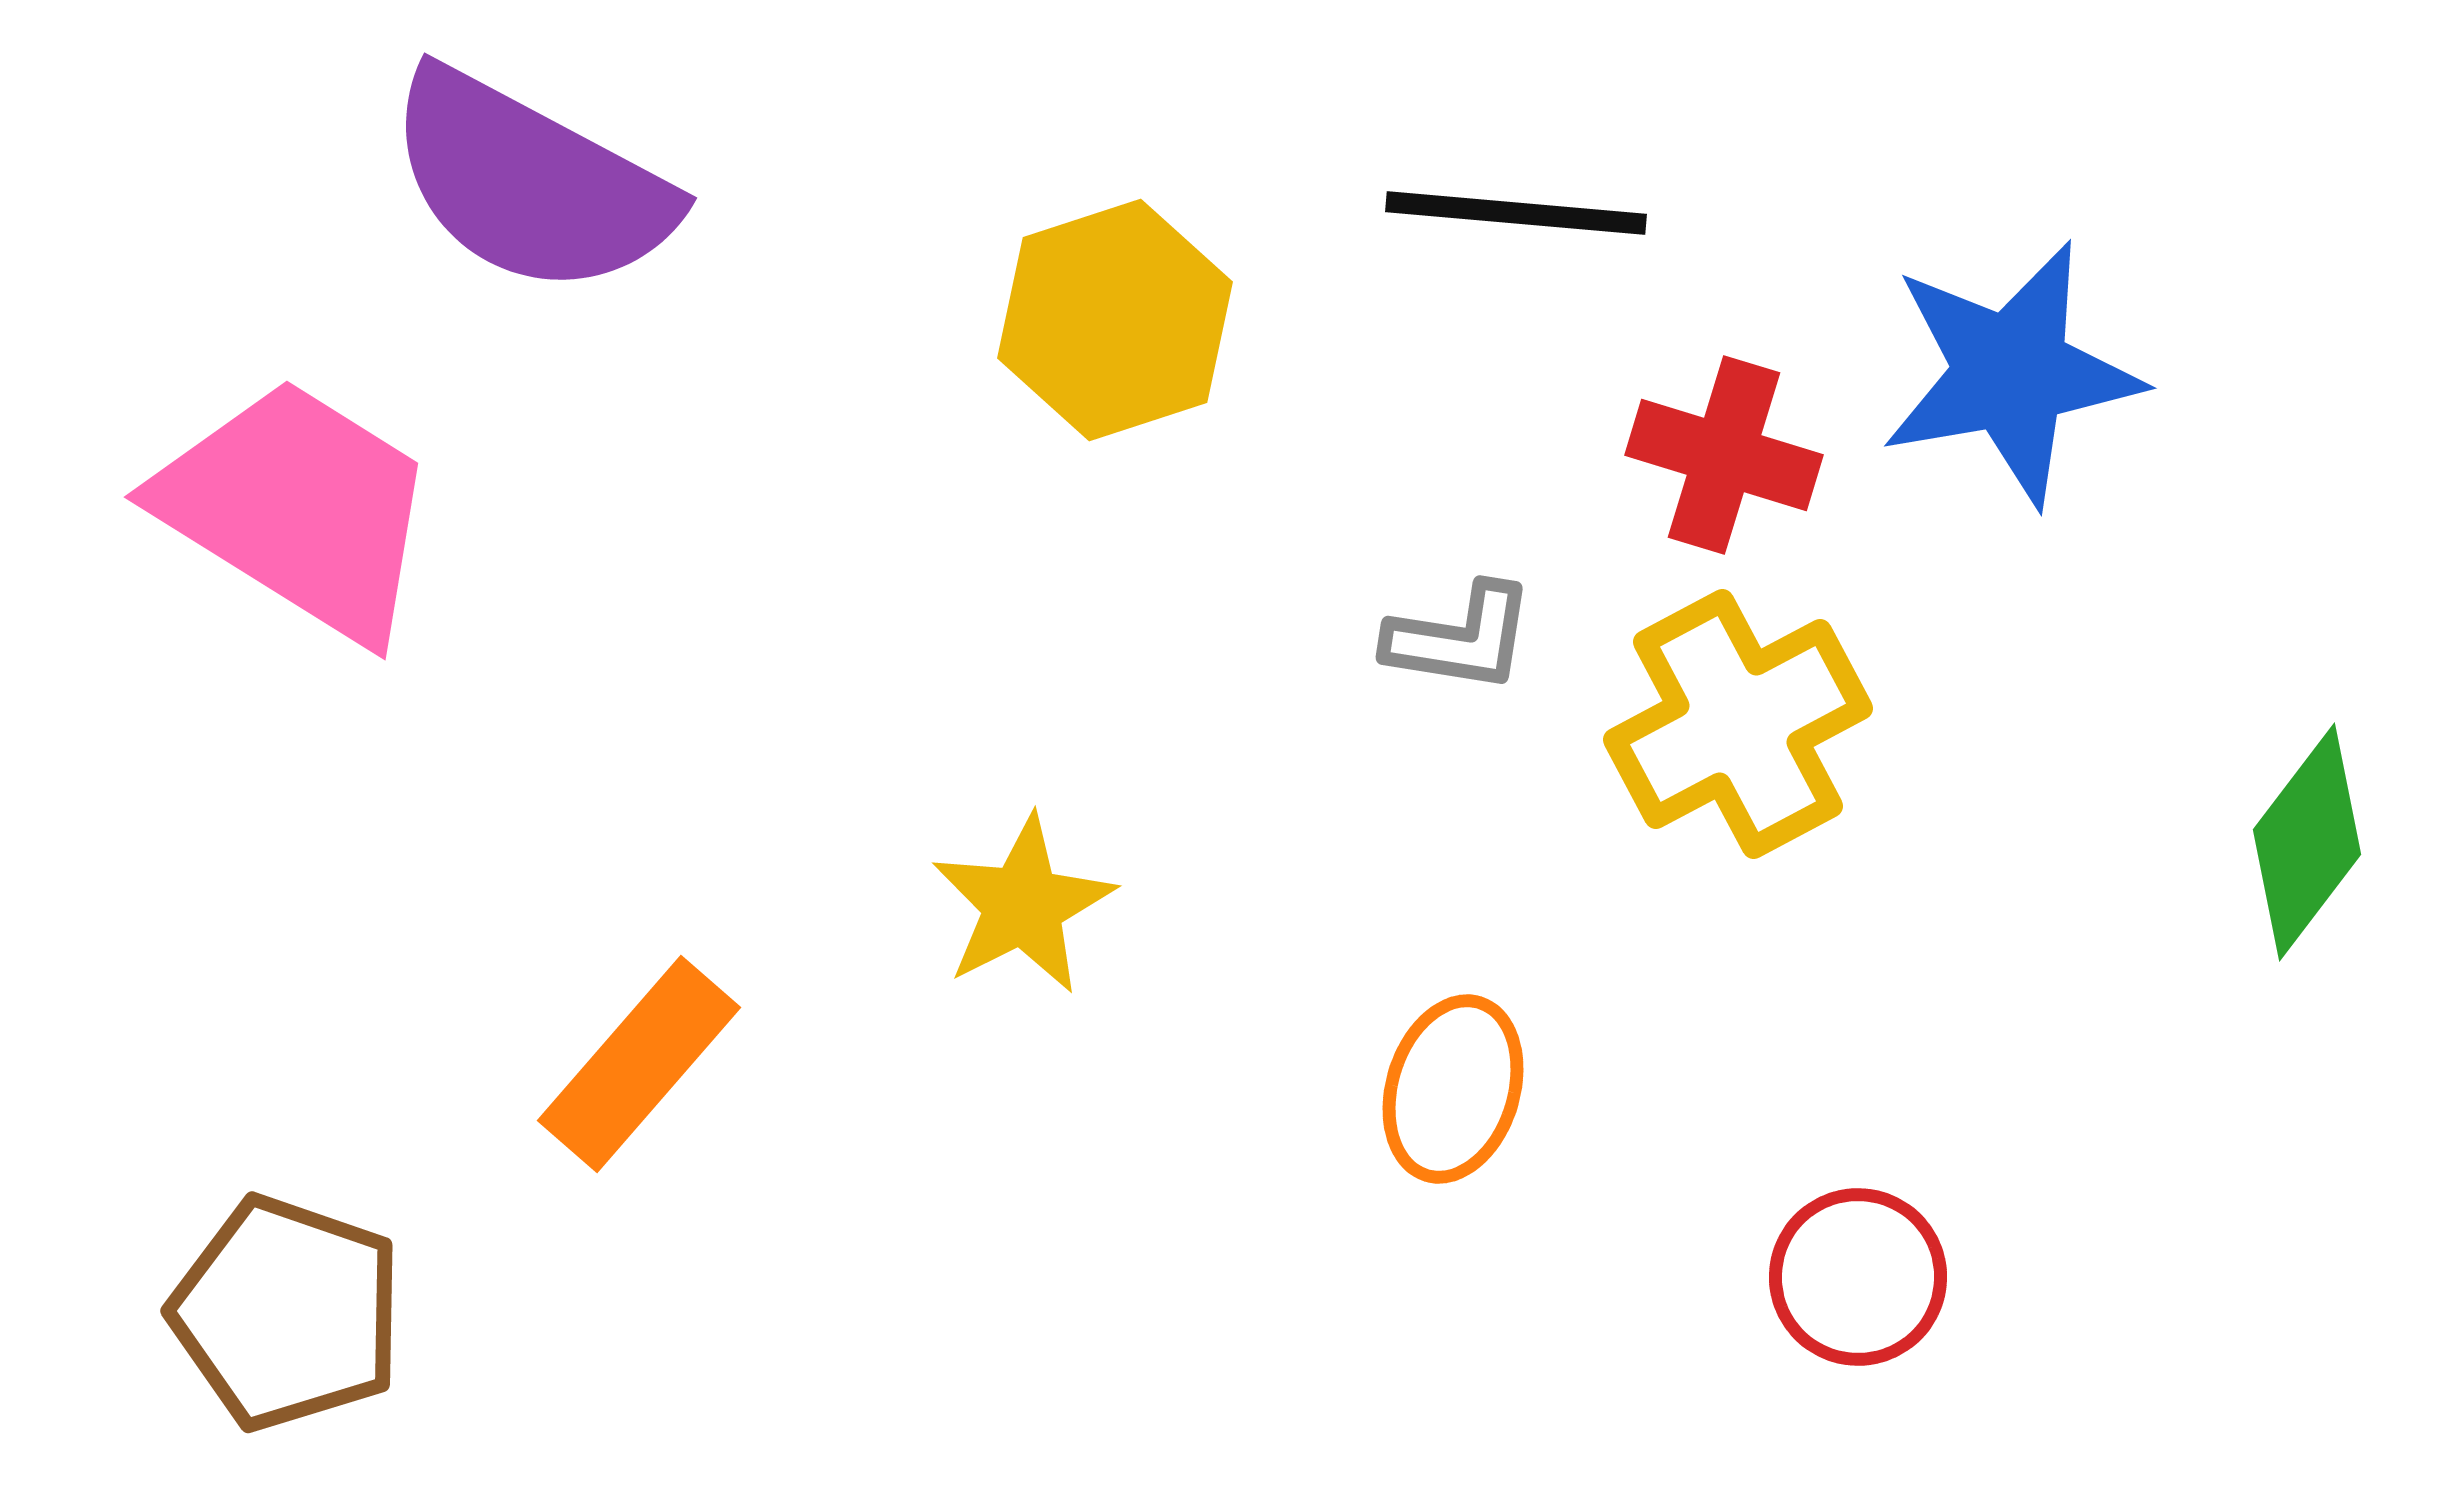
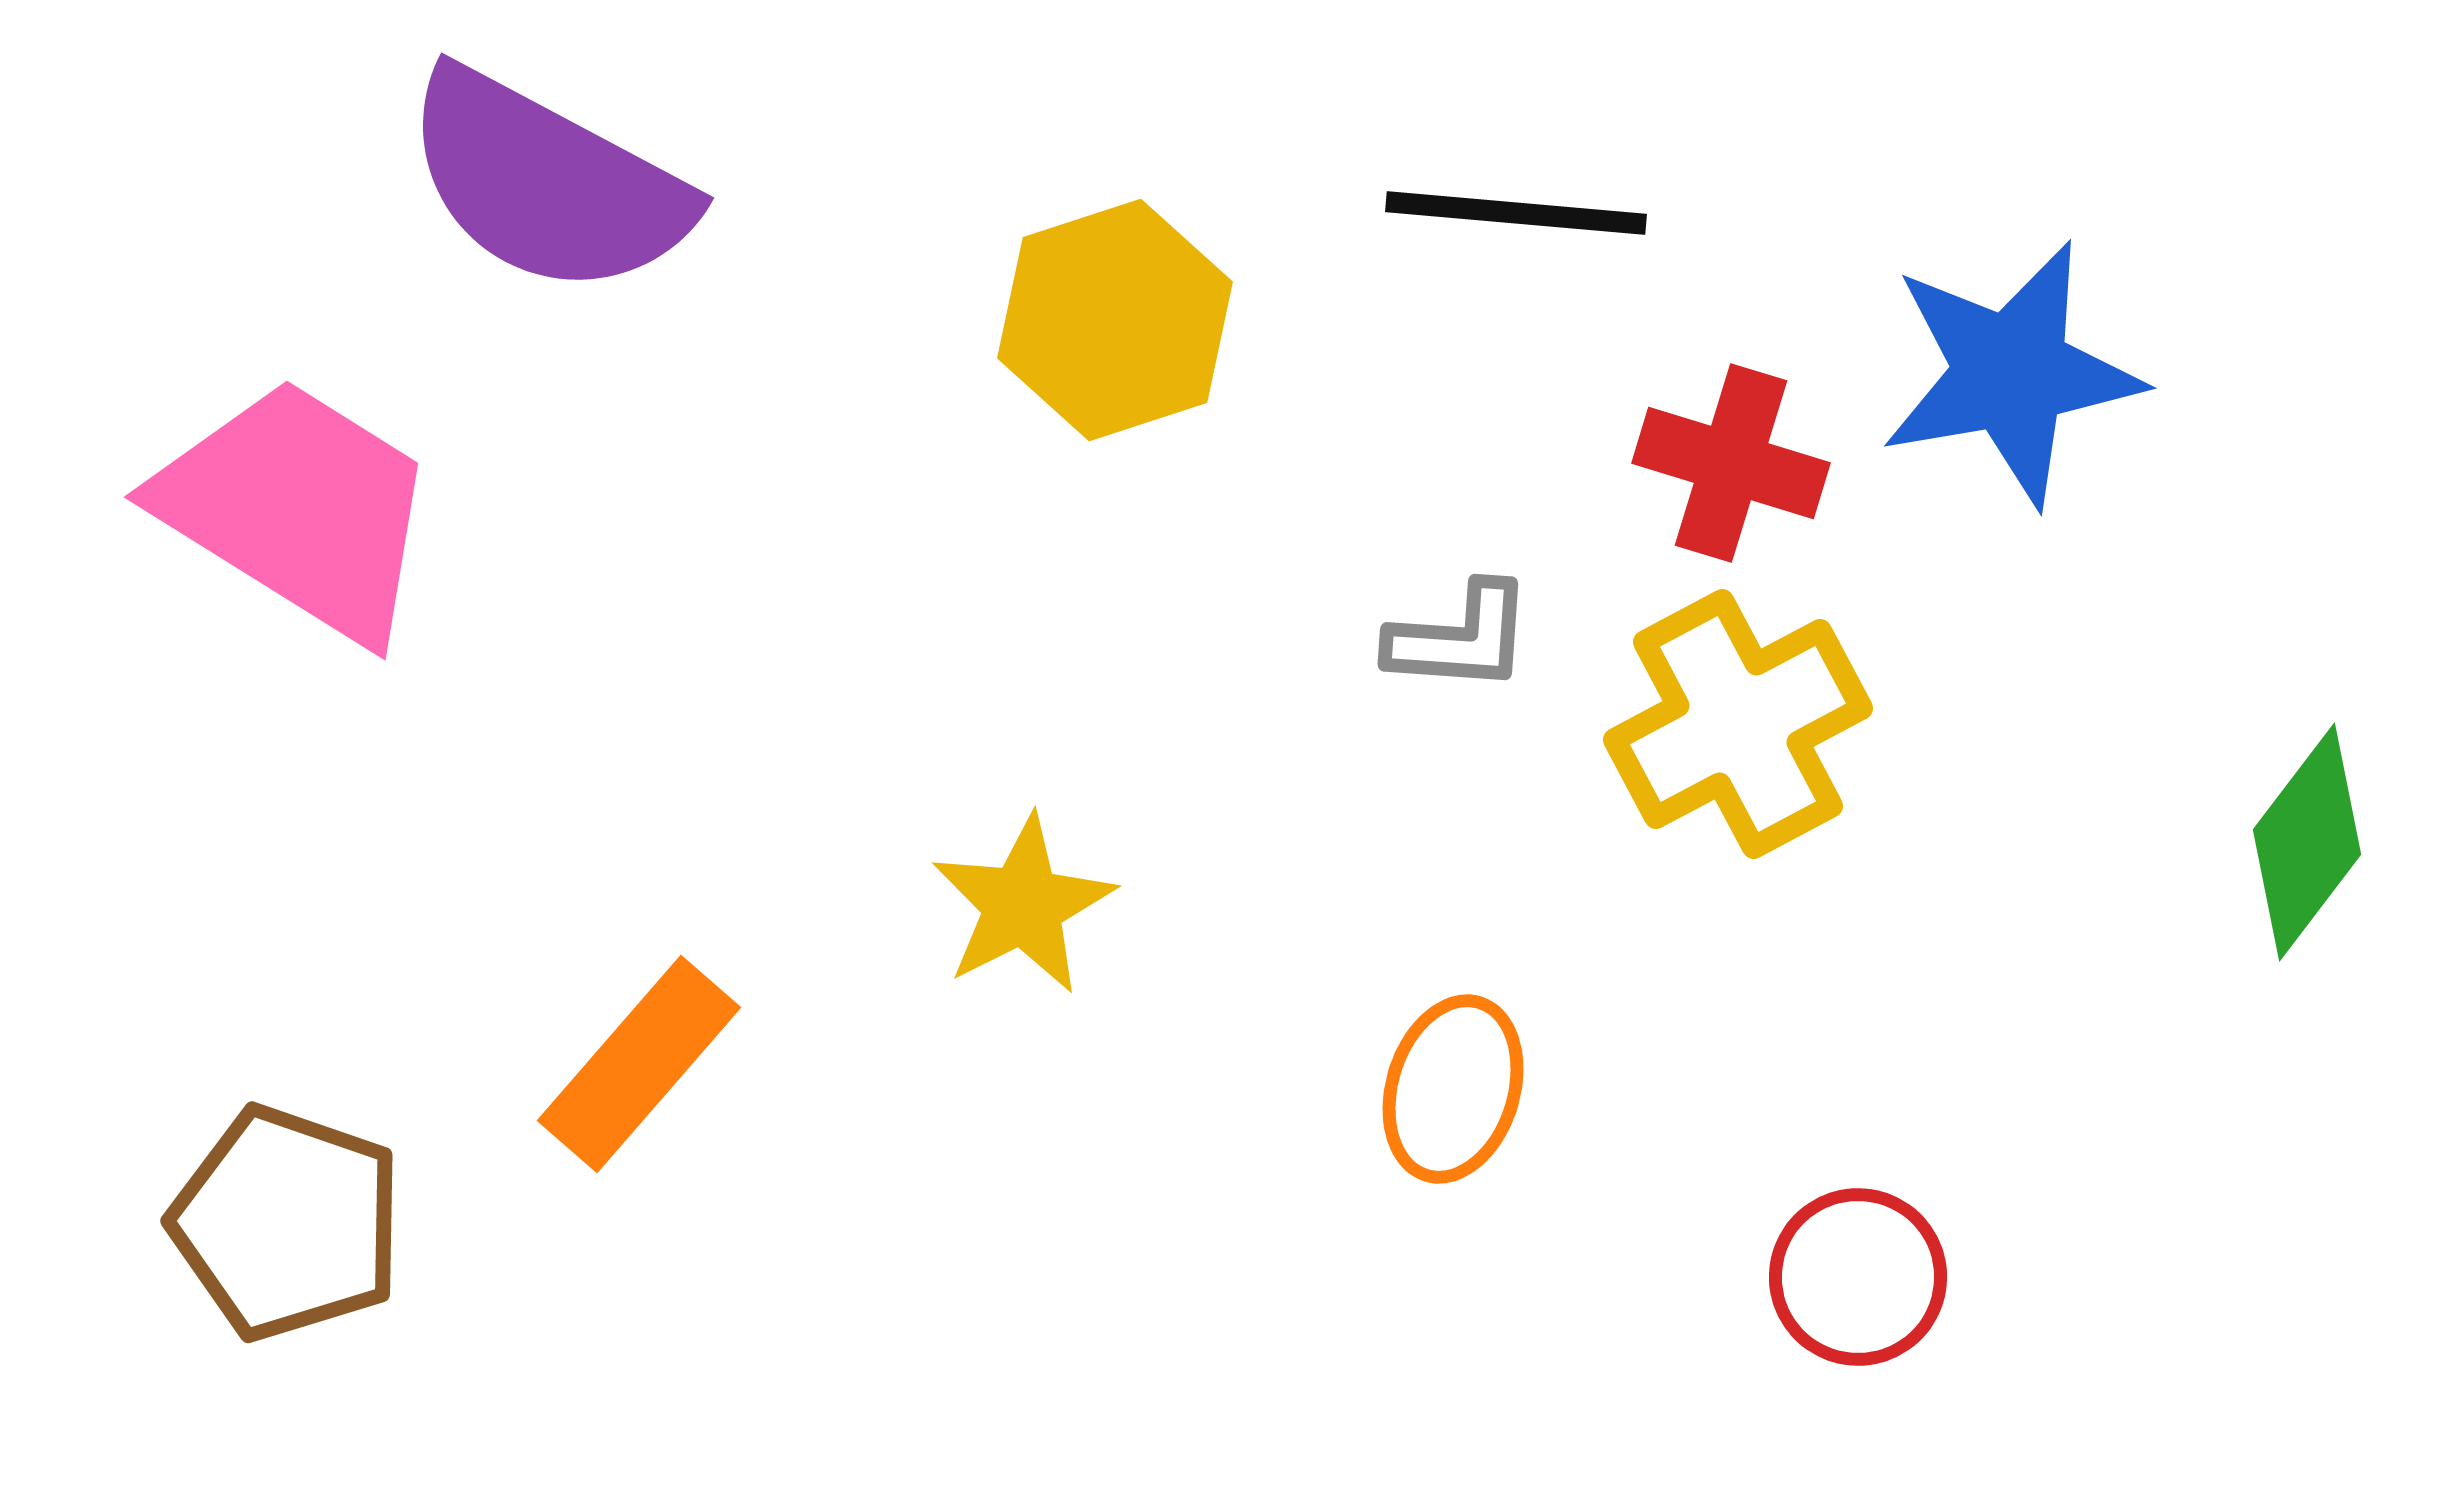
purple semicircle: moved 17 px right
red cross: moved 7 px right, 8 px down
gray L-shape: rotated 5 degrees counterclockwise
brown pentagon: moved 90 px up
